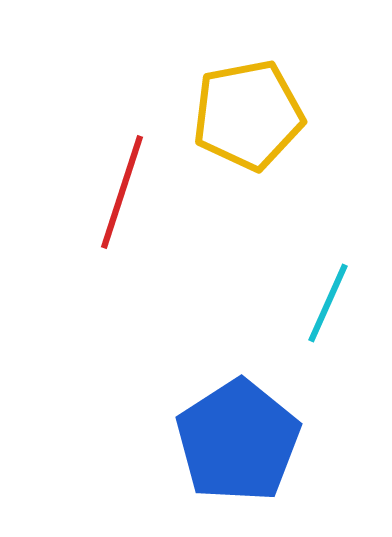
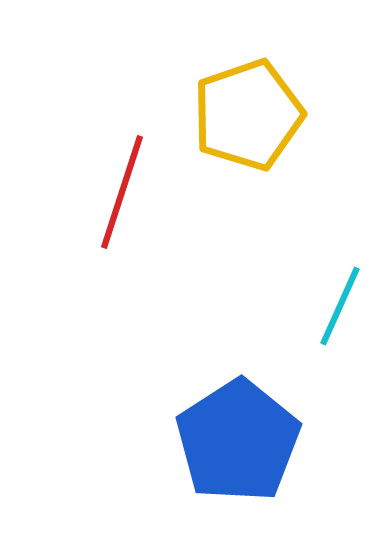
yellow pentagon: rotated 8 degrees counterclockwise
cyan line: moved 12 px right, 3 px down
